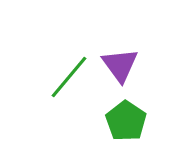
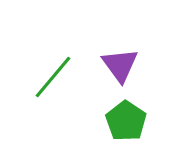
green line: moved 16 px left
